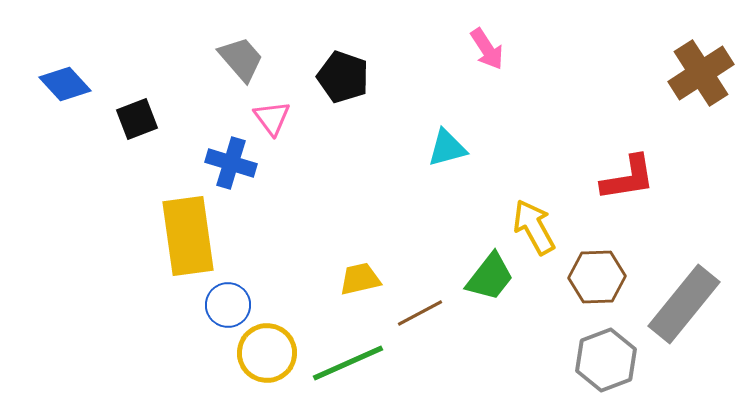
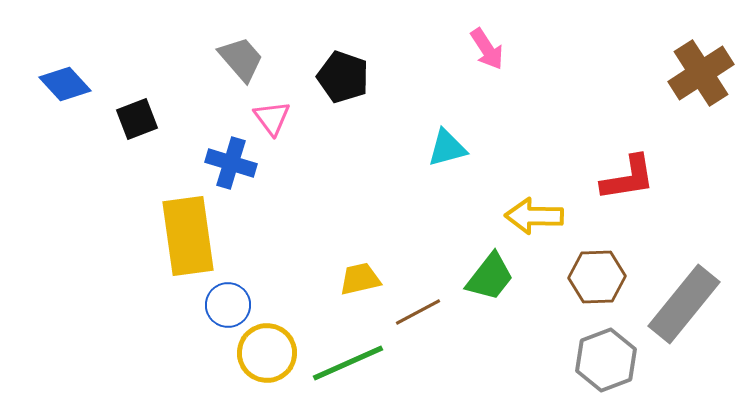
yellow arrow: moved 11 px up; rotated 60 degrees counterclockwise
brown line: moved 2 px left, 1 px up
